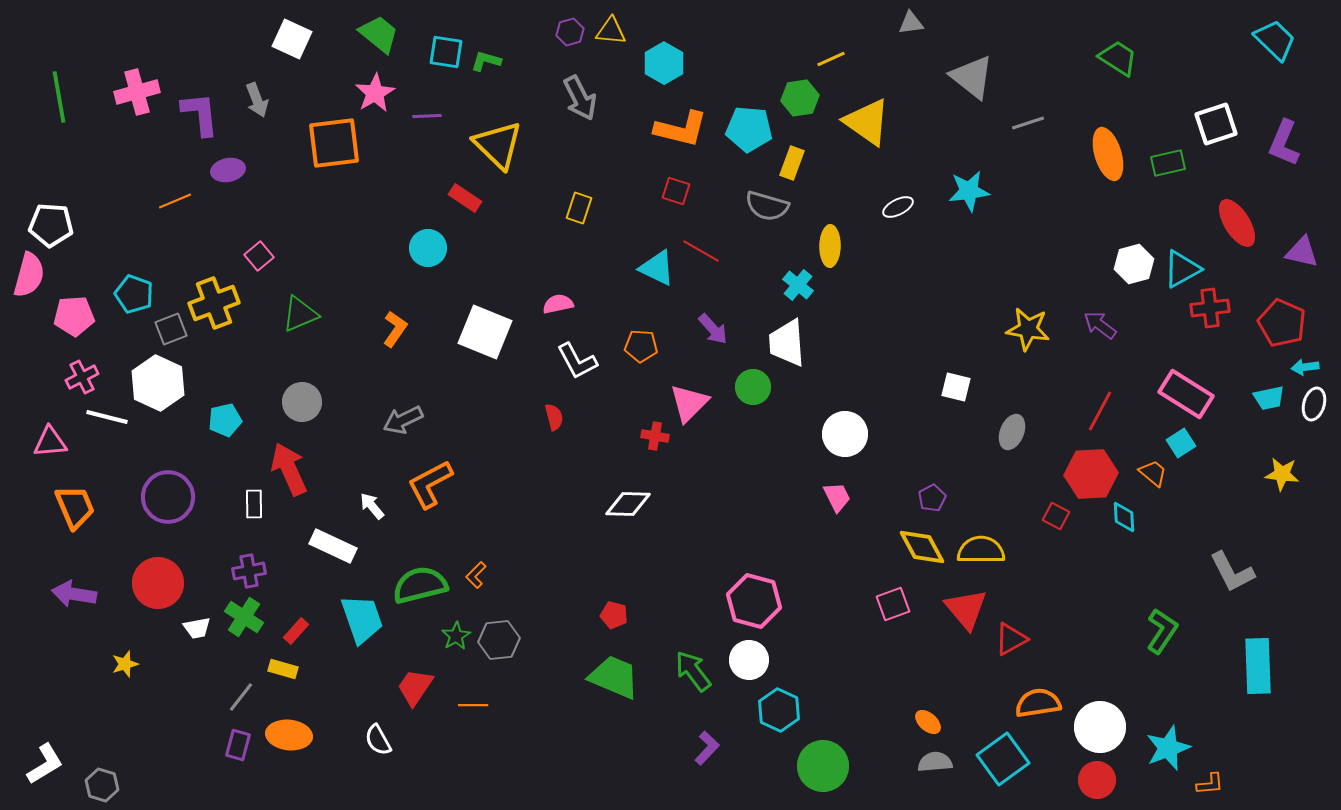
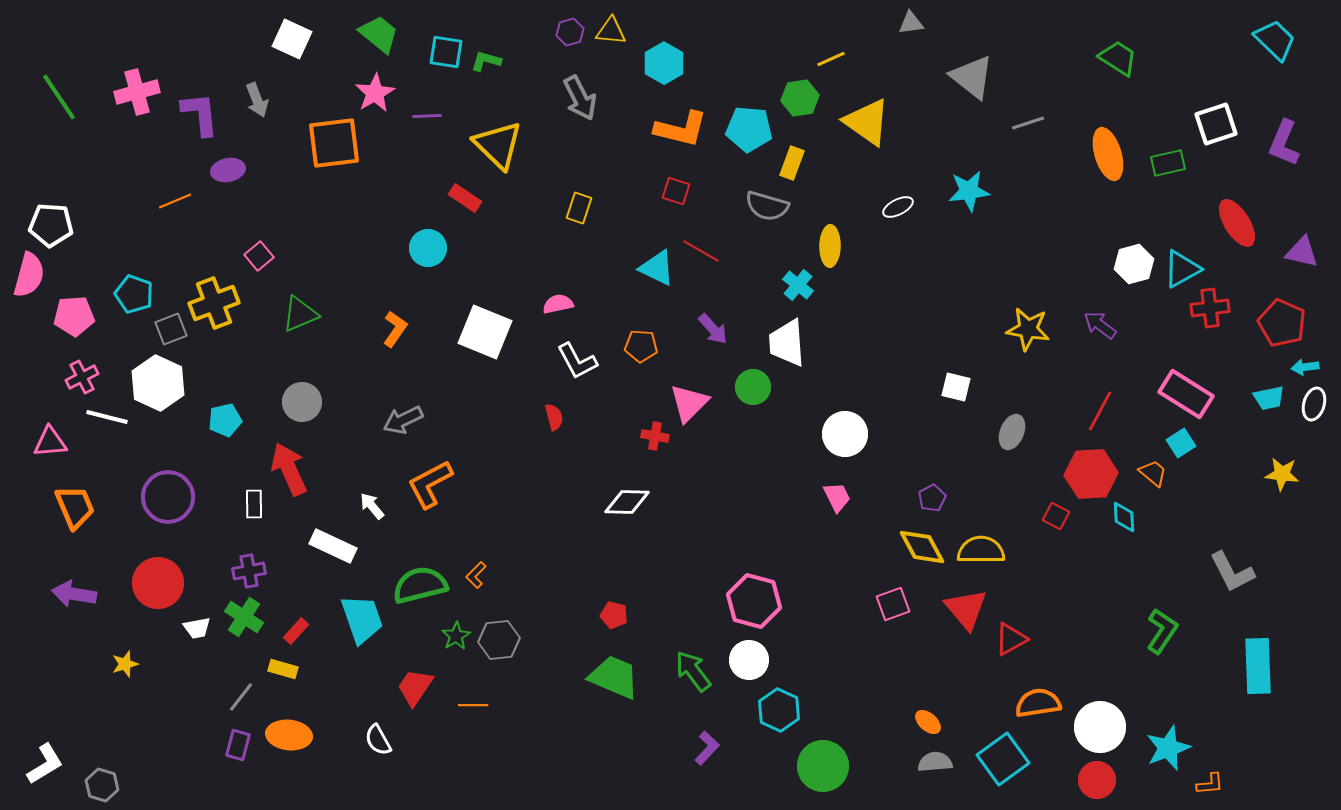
green line at (59, 97): rotated 24 degrees counterclockwise
white diamond at (628, 504): moved 1 px left, 2 px up
